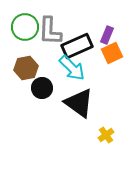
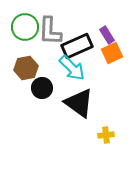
purple rectangle: rotated 54 degrees counterclockwise
yellow cross: rotated 28 degrees clockwise
